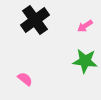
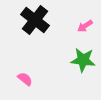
black cross: rotated 16 degrees counterclockwise
green star: moved 2 px left, 1 px up
